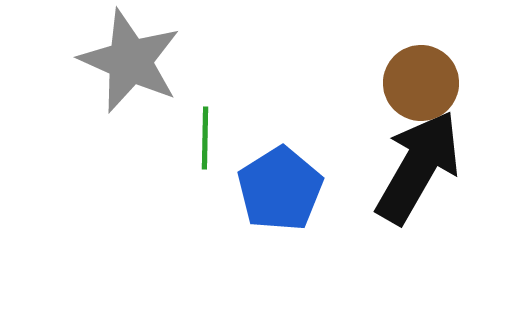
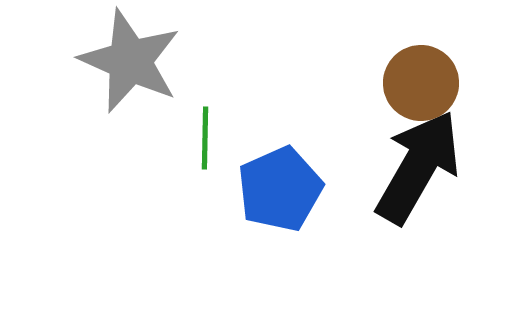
blue pentagon: rotated 8 degrees clockwise
